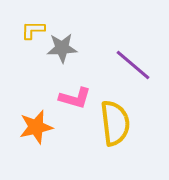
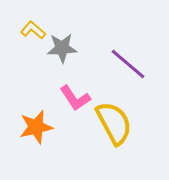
yellow L-shape: rotated 40 degrees clockwise
purple line: moved 5 px left, 1 px up
pink L-shape: rotated 40 degrees clockwise
yellow semicircle: moved 1 px left; rotated 21 degrees counterclockwise
